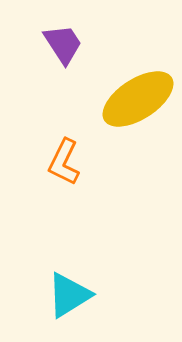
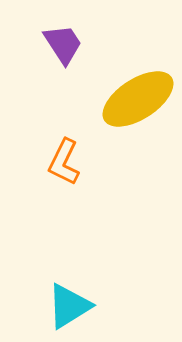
cyan triangle: moved 11 px down
